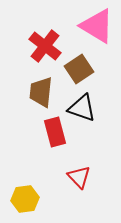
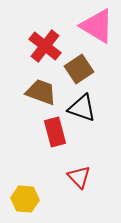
brown trapezoid: rotated 104 degrees clockwise
yellow hexagon: rotated 12 degrees clockwise
